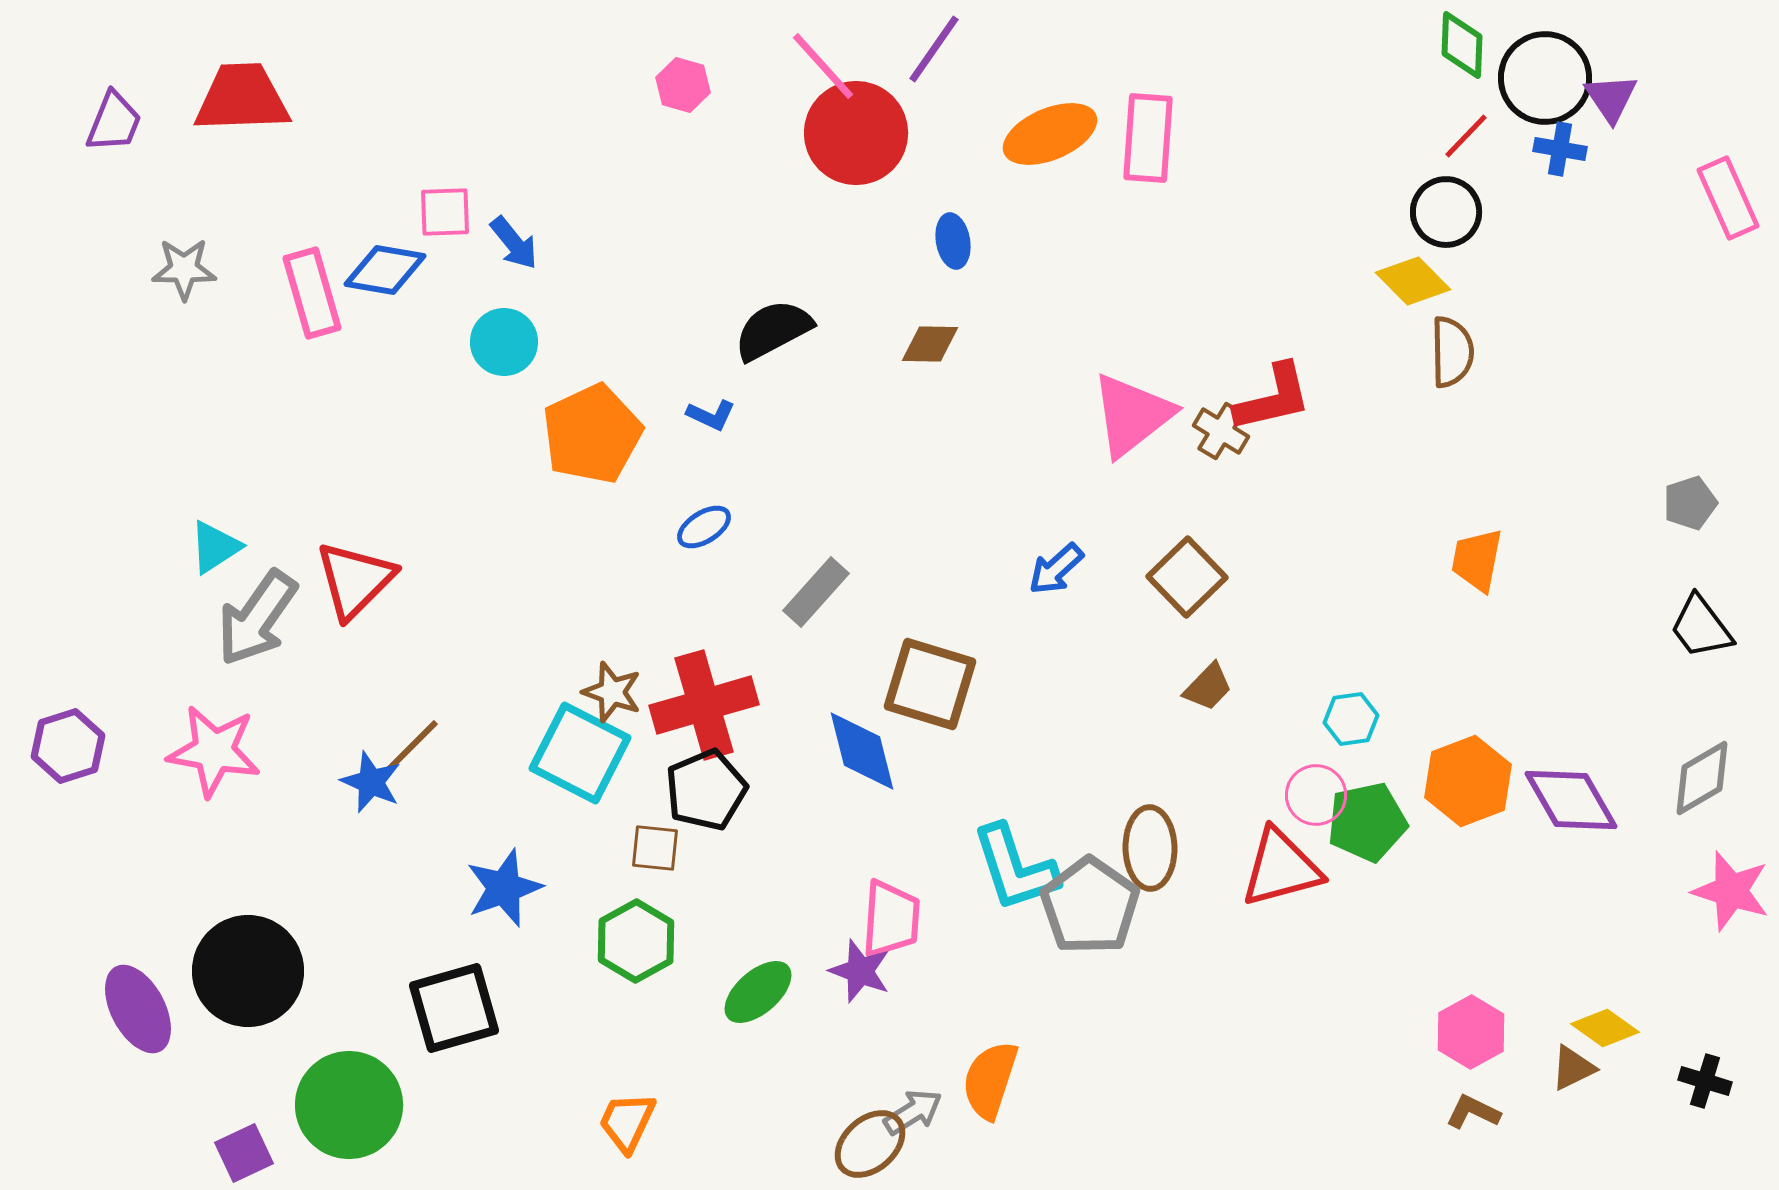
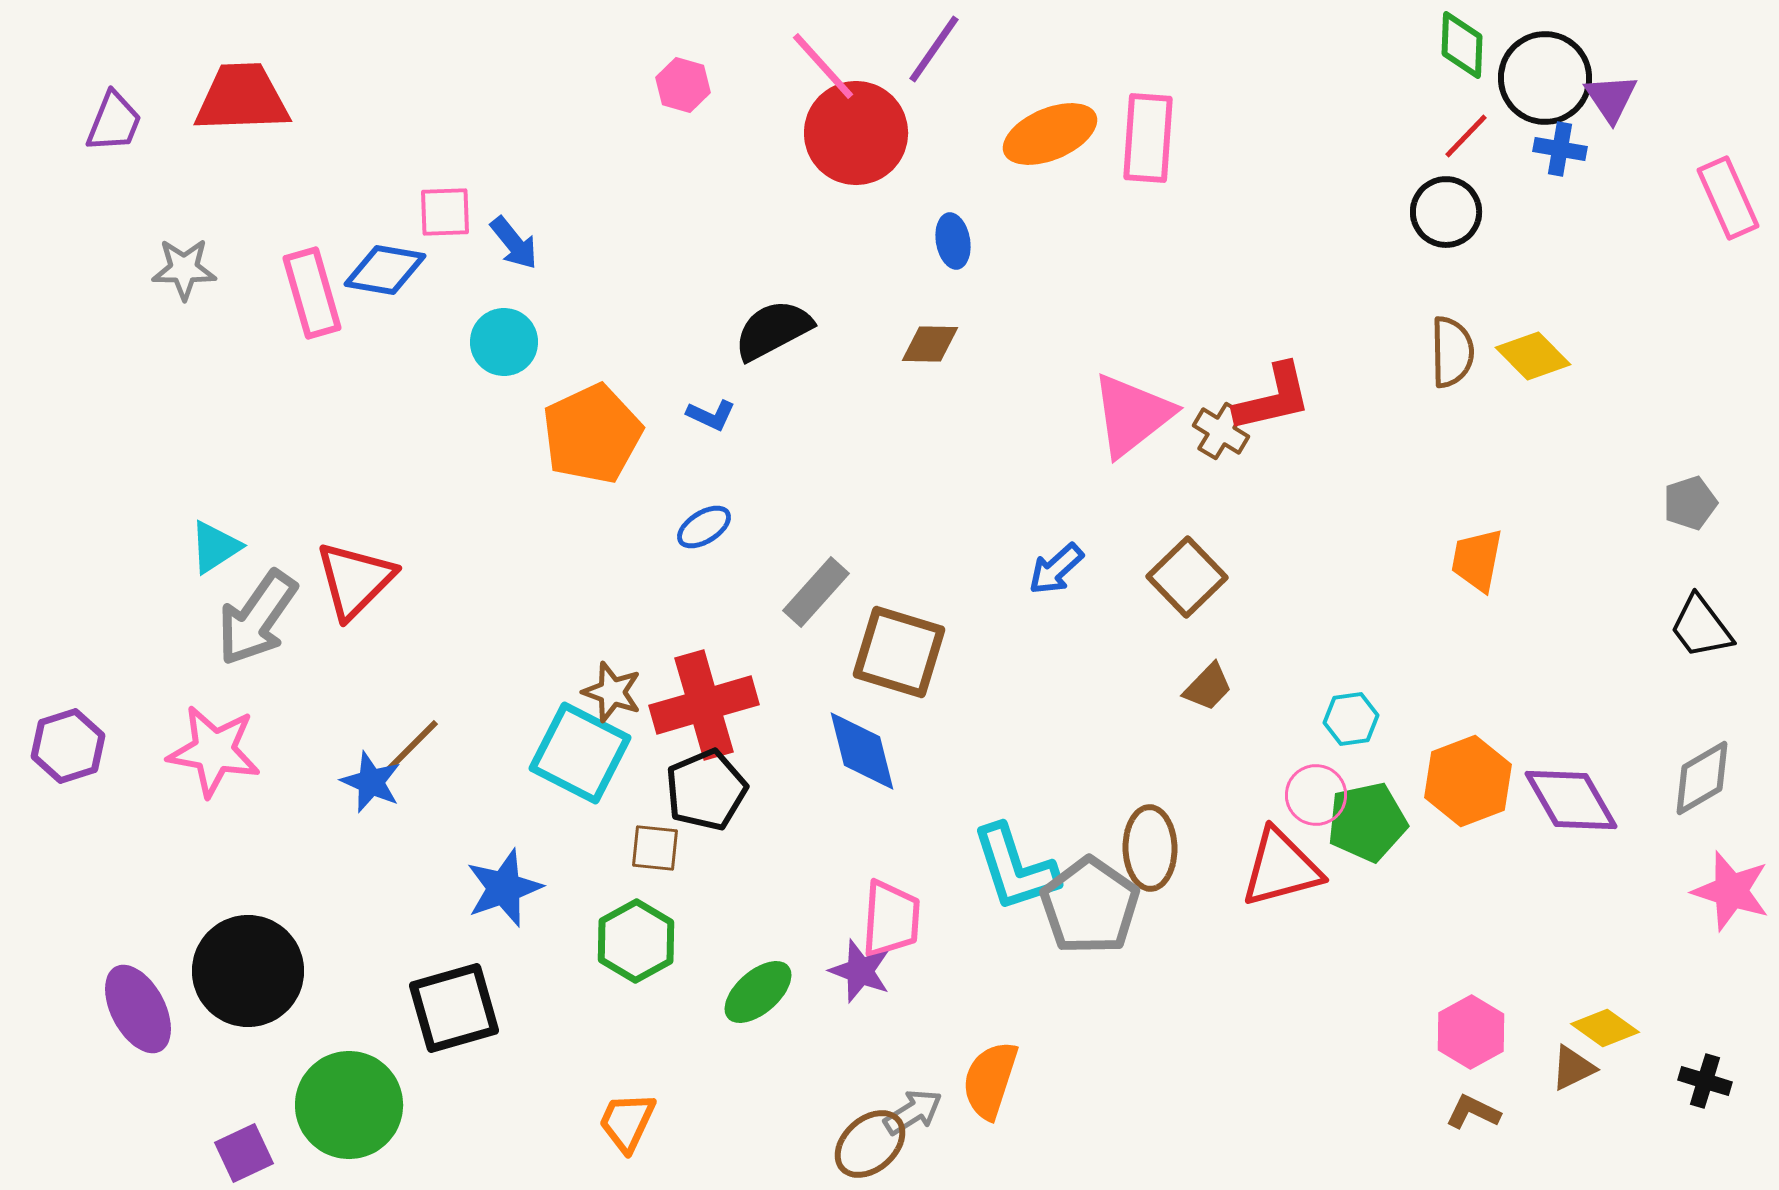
yellow diamond at (1413, 281): moved 120 px right, 75 px down
brown square at (930, 684): moved 31 px left, 32 px up
